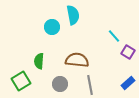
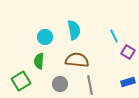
cyan semicircle: moved 1 px right, 15 px down
cyan circle: moved 7 px left, 10 px down
cyan line: rotated 16 degrees clockwise
blue rectangle: moved 1 px up; rotated 24 degrees clockwise
